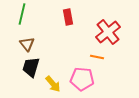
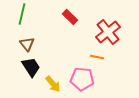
red rectangle: moved 2 px right; rotated 35 degrees counterclockwise
black trapezoid: rotated 130 degrees clockwise
